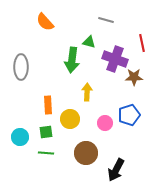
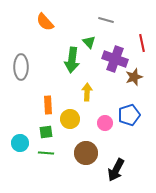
green triangle: rotated 32 degrees clockwise
brown star: rotated 18 degrees counterclockwise
cyan circle: moved 6 px down
